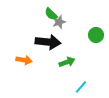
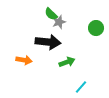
green circle: moved 7 px up
